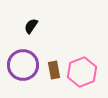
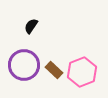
purple circle: moved 1 px right
brown rectangle: rotated 36 degrees counterclockwise
